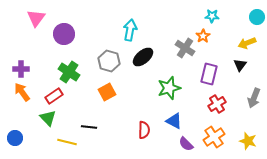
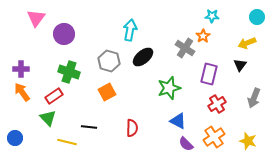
green cross: rotated 15 degrees counterclockwise
blue triangle: moved 4 px right
red semicircle: moved 12 px left, 2 px up
